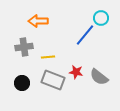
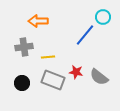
cyan circle: moved 2 px right, 1 px up
